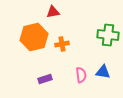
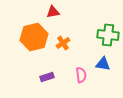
orange cross: moved 1 px right, 1 px up; rotated 24 degrees counterclockwise
blue triangle: moved 8 px up
purple rectangle: moved 2 px right, 2 px up
